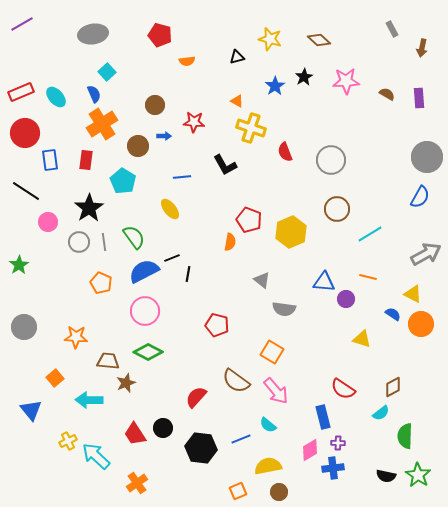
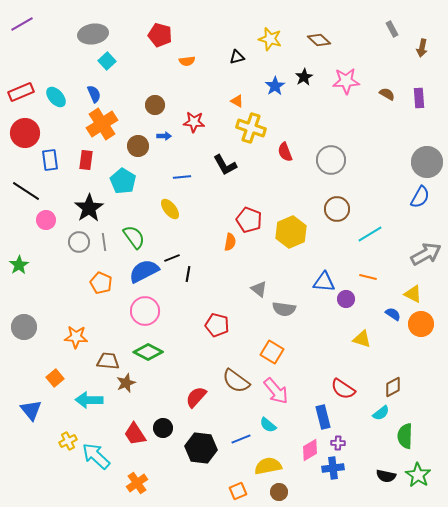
cyan square at (107, 72): moved 11 px up
gray circle at (427, 157): moved 5 px down
pink circle at (48, 222): moved 2 px left, 2 px up
gray triangle at (262, 280): moved 3 px left, 9 px down
